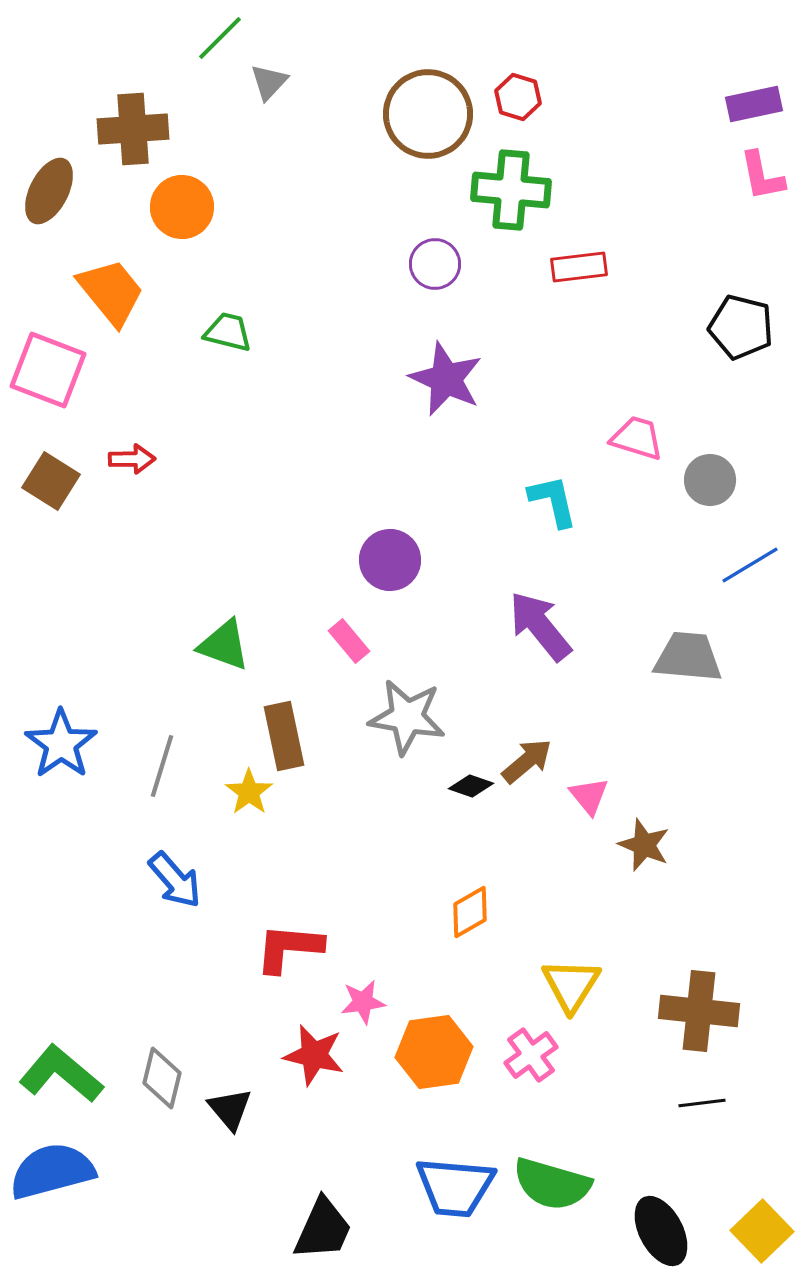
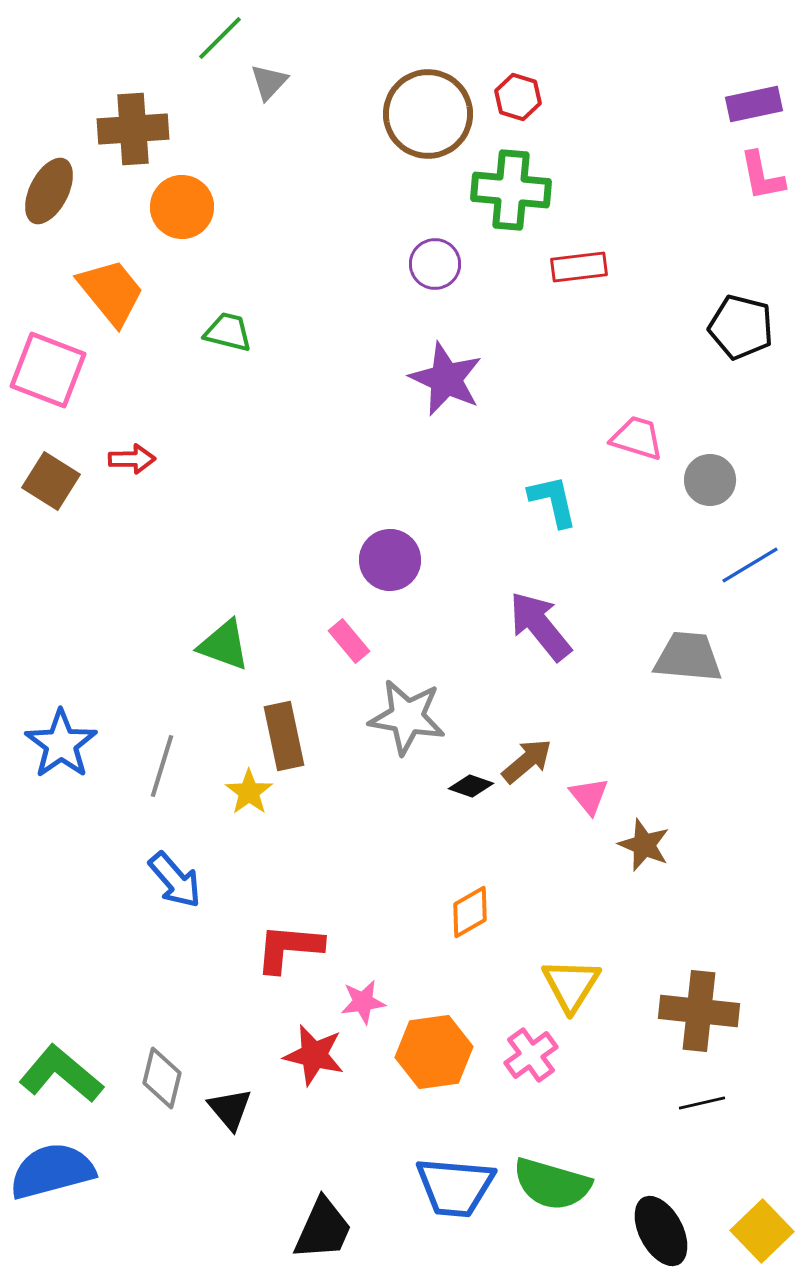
black line at (702, 1103): rotated 6 degrees counterclockwise
